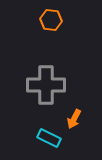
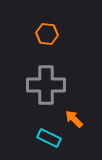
orange hexagon: moved 4 px left, 14 px down
orange arrow: rotated 108 degrees clockwise
